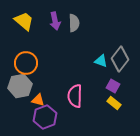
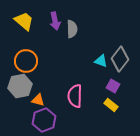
gray semicircle: moved 2 px left, 6 px down
orange circle: moved 2 px up
yellow rectangle: moved 3 px left, 2 px down
purple hexagon: moved 1 px left, 3 px down
